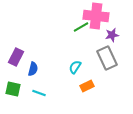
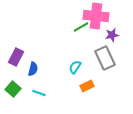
gray rectangle: moved 2 px left
green square: rotated 28 degrees clockwise
